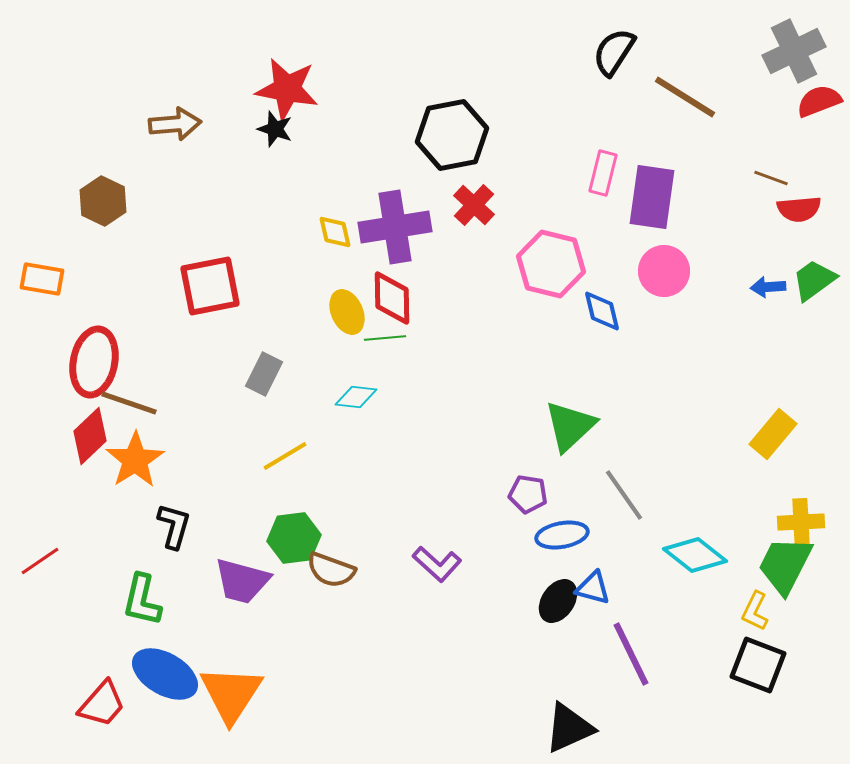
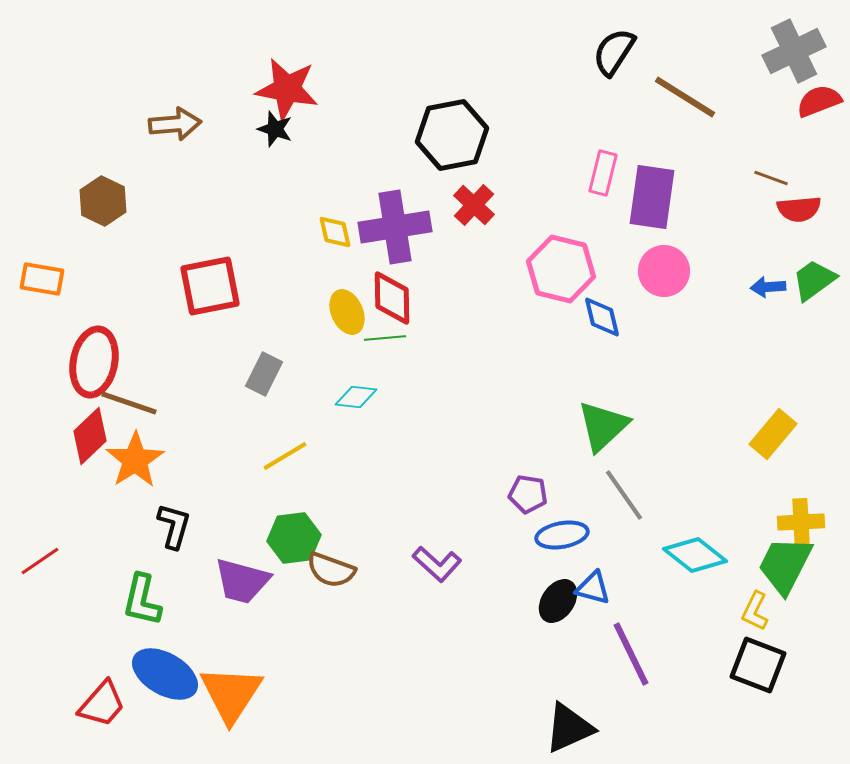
pink hexagon at (551, 264): moved 10 px right, 5 px down
blue diamond at (602, 311): moved 6 px down
green triangle at (570, 426): moved 33 px right
